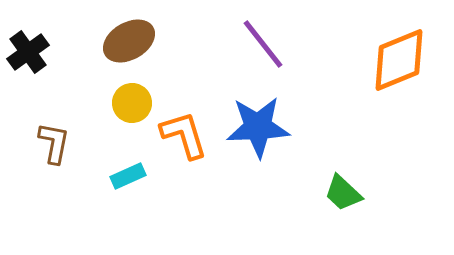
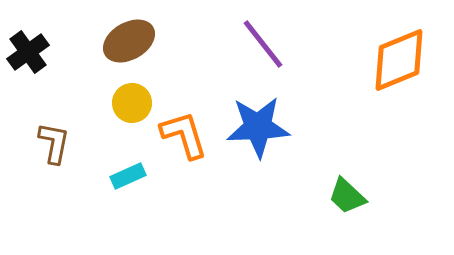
green trapezoid: moved 4 px right, 3 px down
